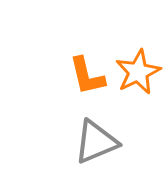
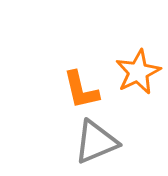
orange L-shape: moved 6 px left, 14 px down
